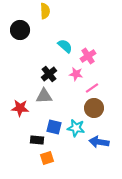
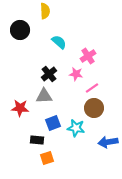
cyan semicircle: moved 6 px left, 4 px up
blue square: moved 1 px left, 4 px up; rotated 35 degrees counterclockwise
blue arrow: moved 9 px right; rotated 18 degrees counterclockwise
